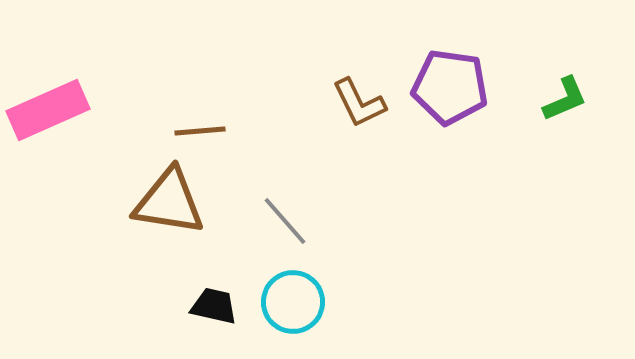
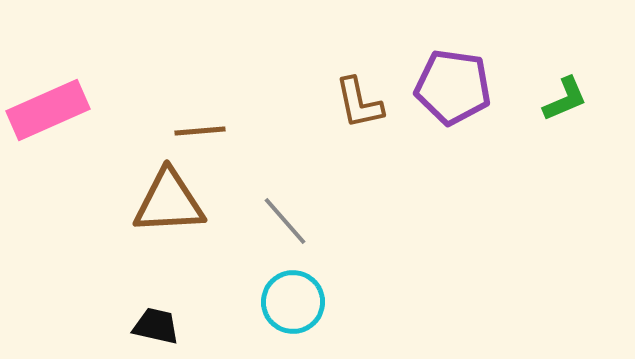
purple pentagon: moved 3 px right
brown L-shape: rotated 14 degrees clockwise
brown triangle: rotated 12 degrees counterclockwise
black trapezoid: moved 58 px left, 20 px down
